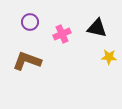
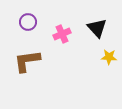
purple circle: moved 2 px left
black triangle: rotated 35 degrees clockwise
brown L-shape: rotated 28 degrees counterclockwise
